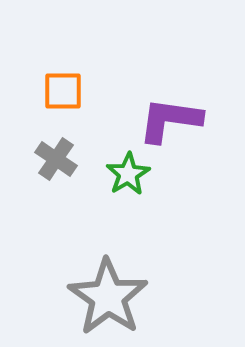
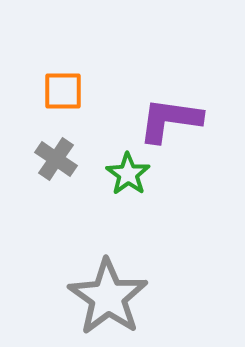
green star: rotated 6 degrees counterclockwise
